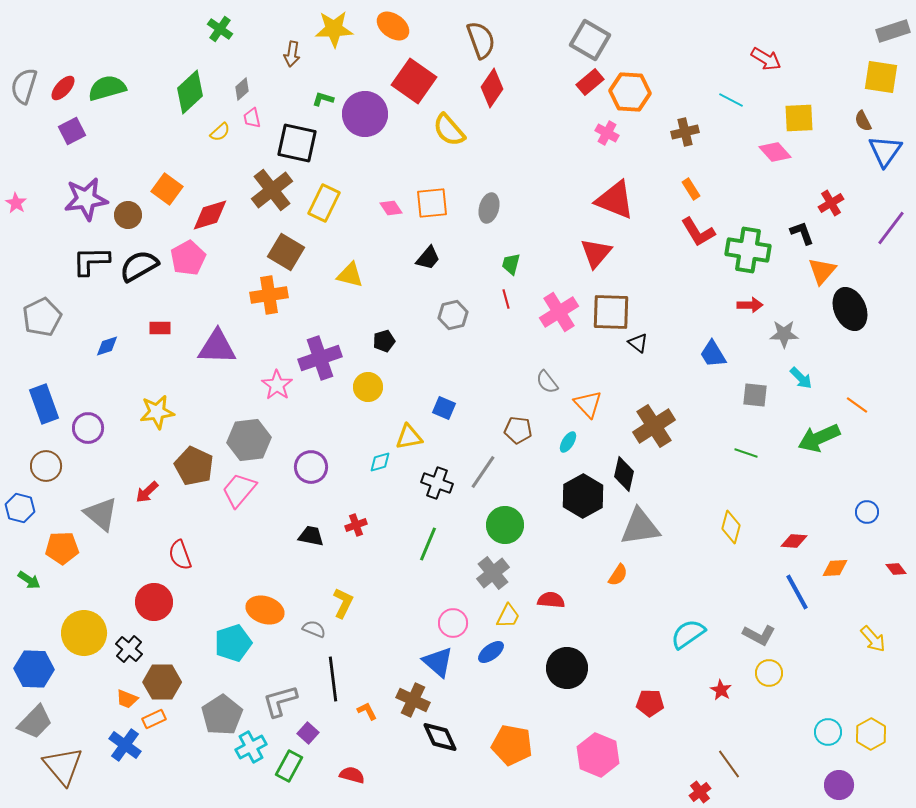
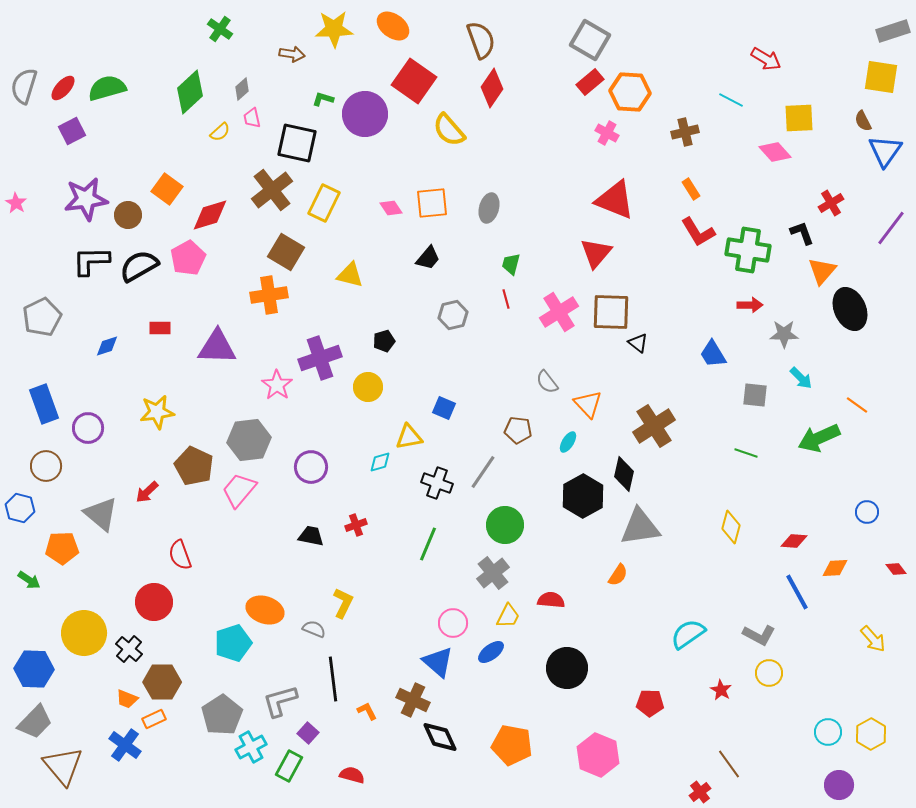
brown arrow at (292, 54): rotated 90 degrees counterclockwise
